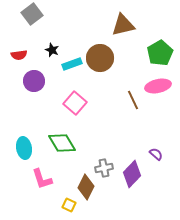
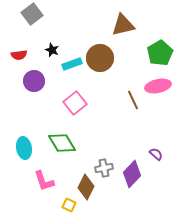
pink square: rotated 10 degrees clockwise
pink L-shape: moved 2 px right, 2 px down
